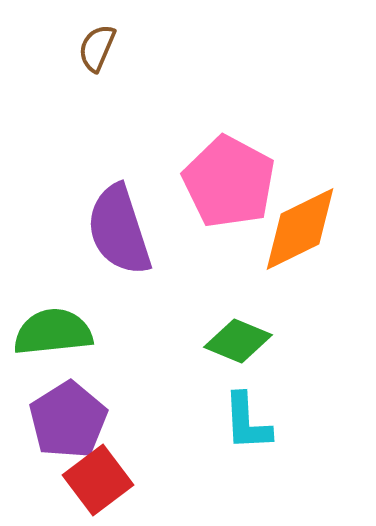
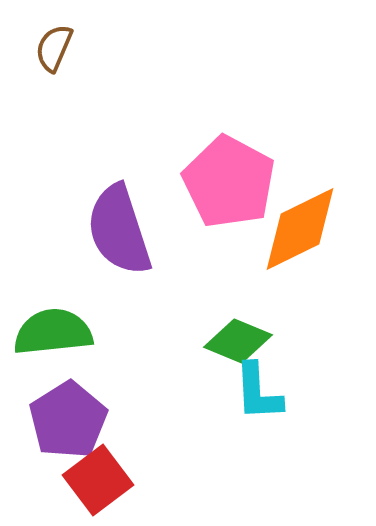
brown semicircle: moved 43 px left
cyan L-shape: moved 11 px right, 30 px up
